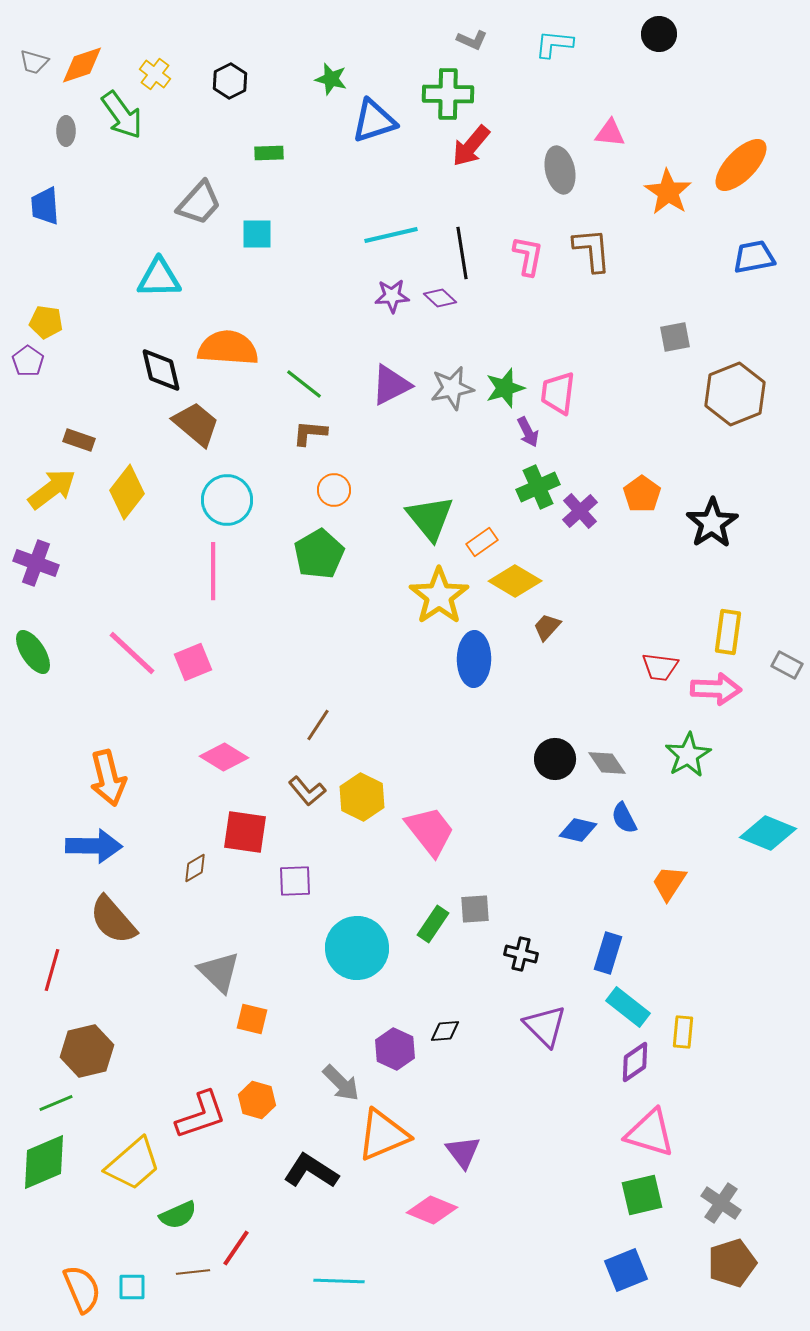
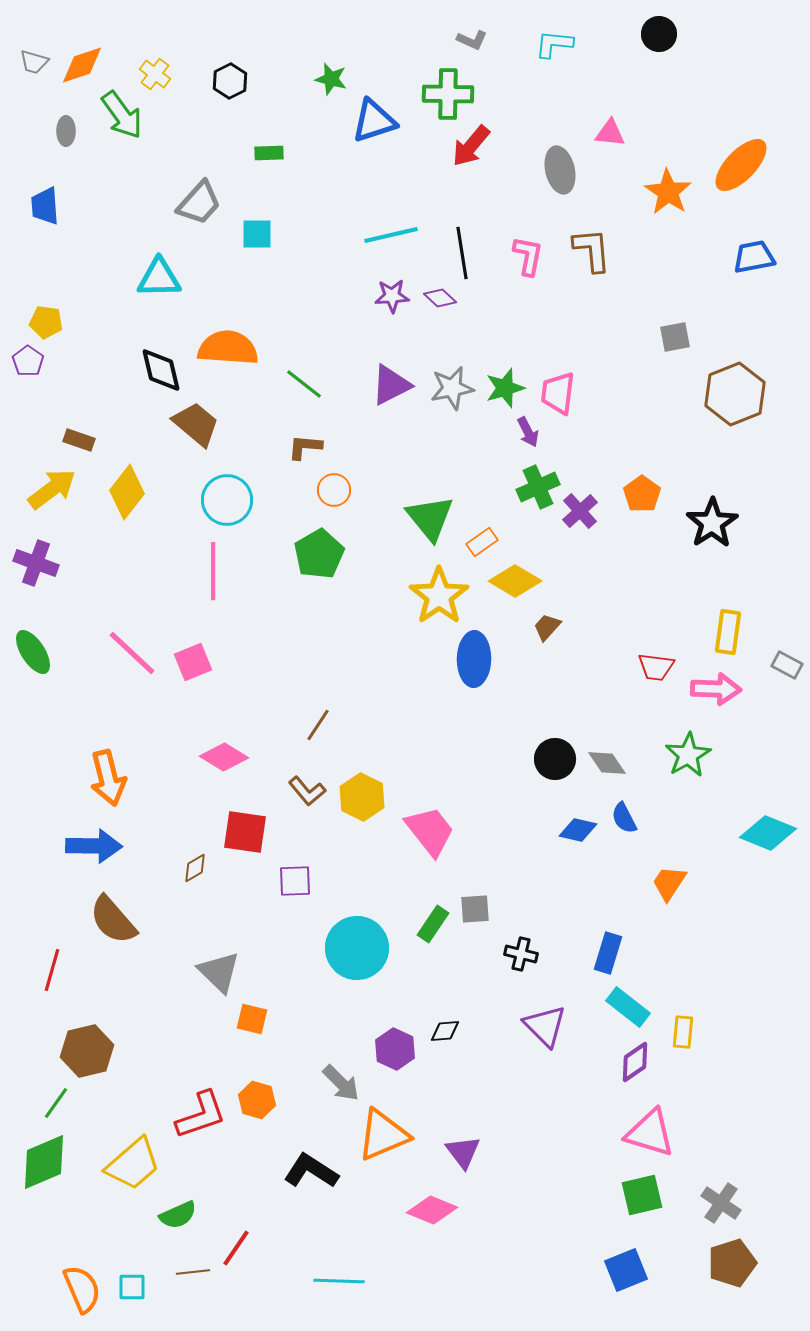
brown L-shape at (310, 433): moved 5 px left, 14 px down
red trapezoid at (660, 667): moved 4 px left
green line at (56, 1103): rotated 32 degrees counterclockwise
